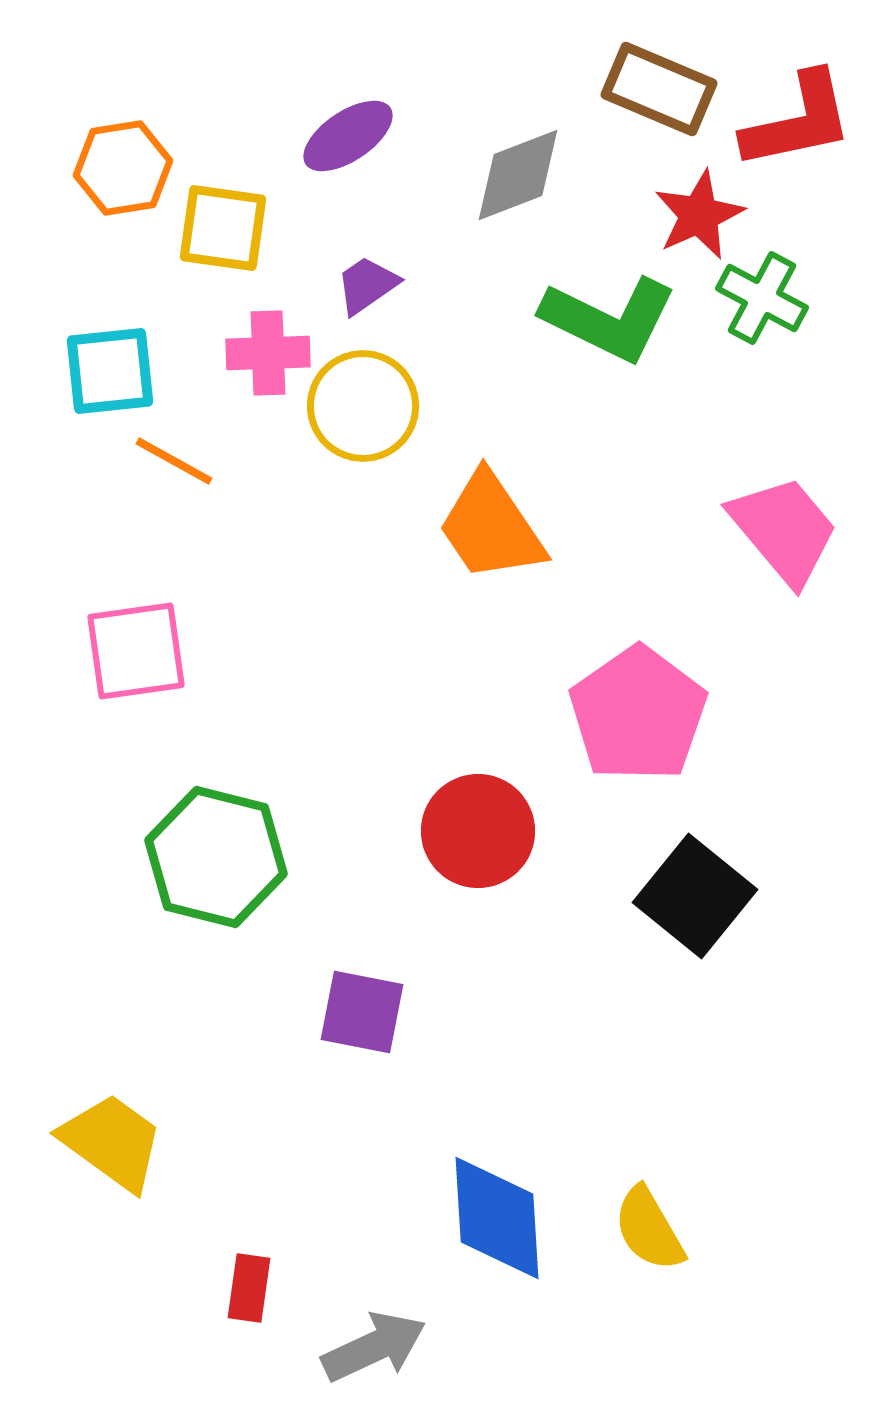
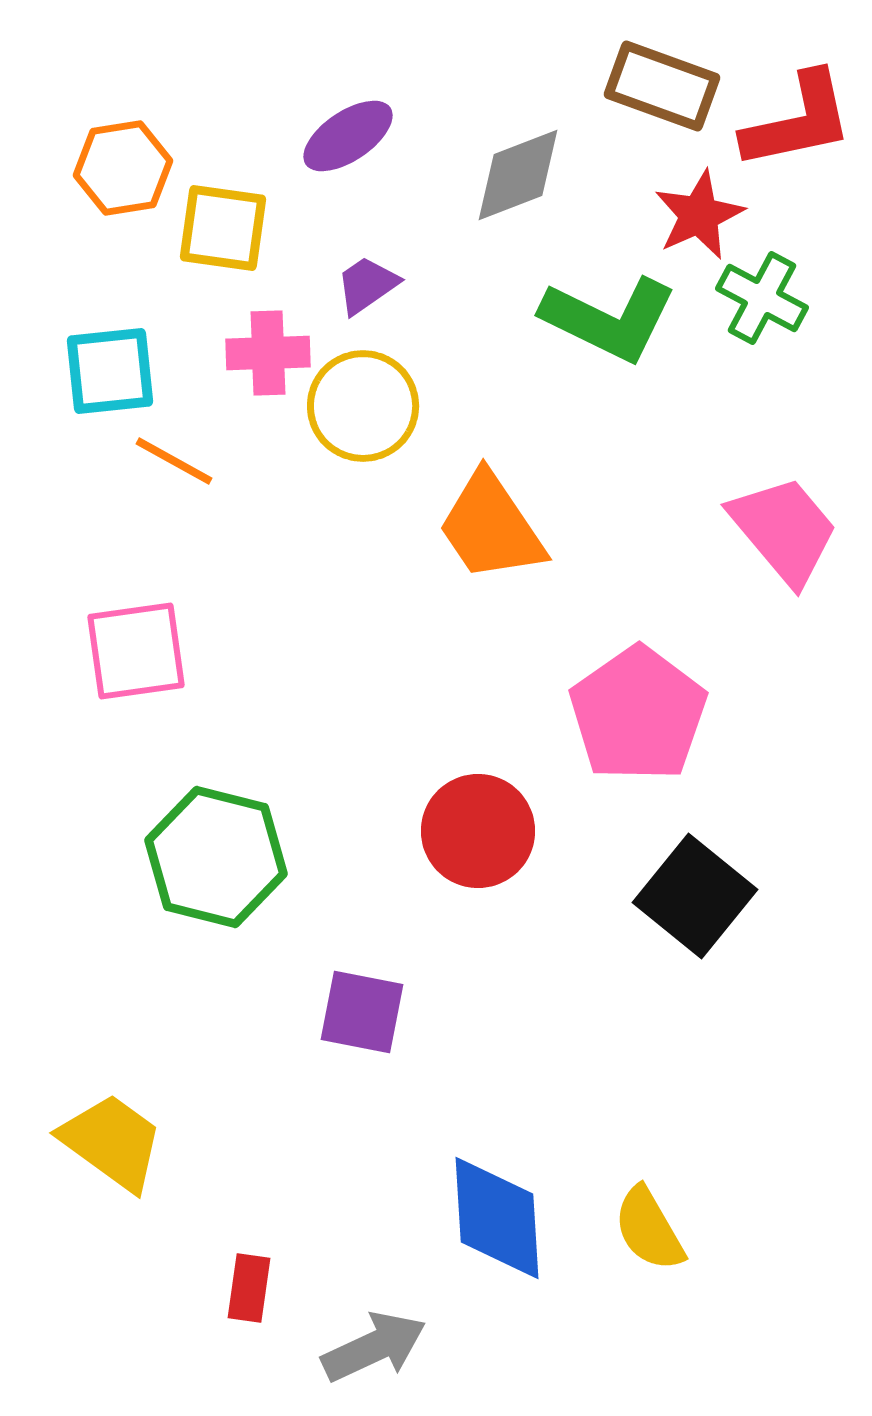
brown rectangle: moved 3 px right, 3 px up; rotated 3 degrees counterclockwise
